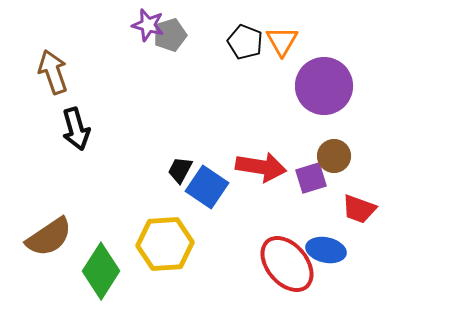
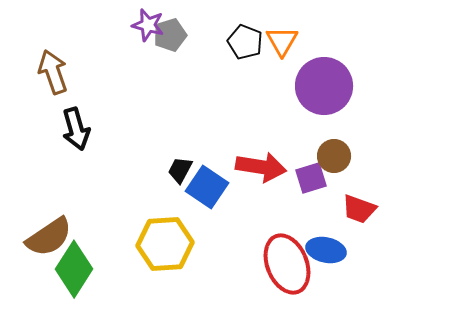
red ellipse: rotated 18 degrees clockwise
green diamond: moved 27 px left, 2 px up
